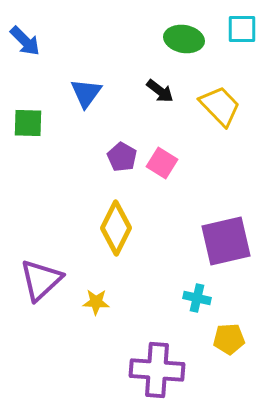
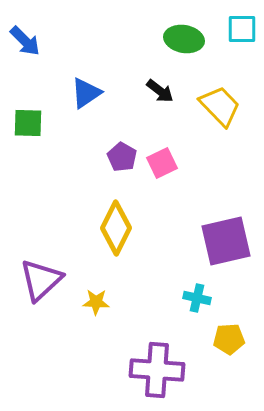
blue triangle: rotated 20 degrees clockwise
pink square: rotated 32 degrees clockwise
